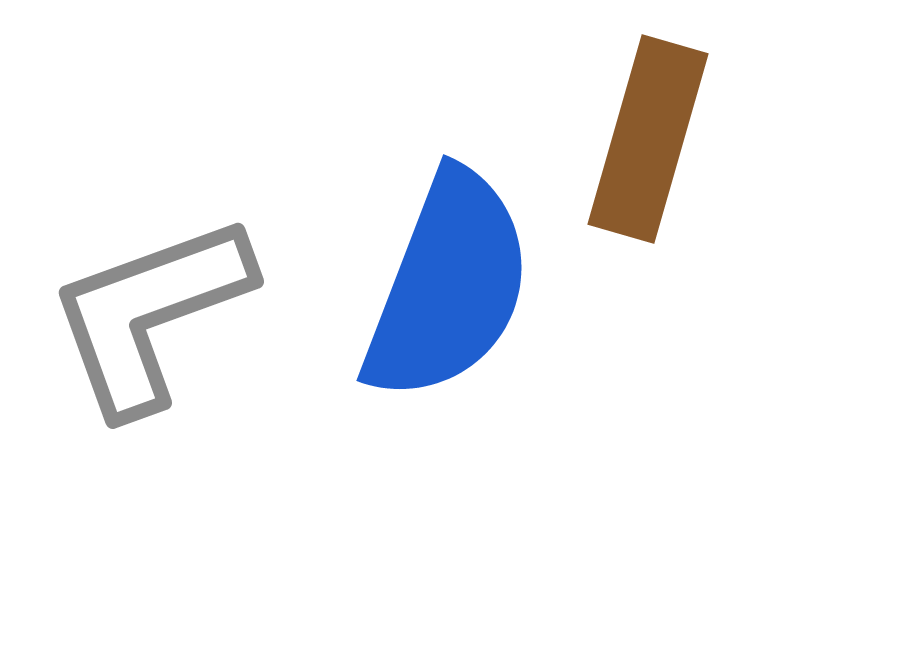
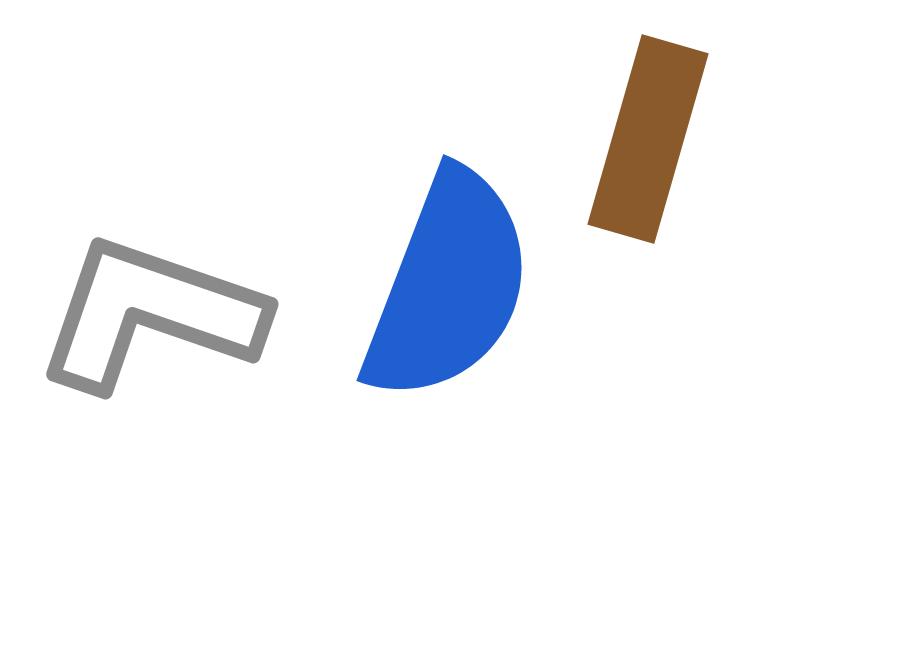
gray L-shape: rotated 39 degrees clockwise
